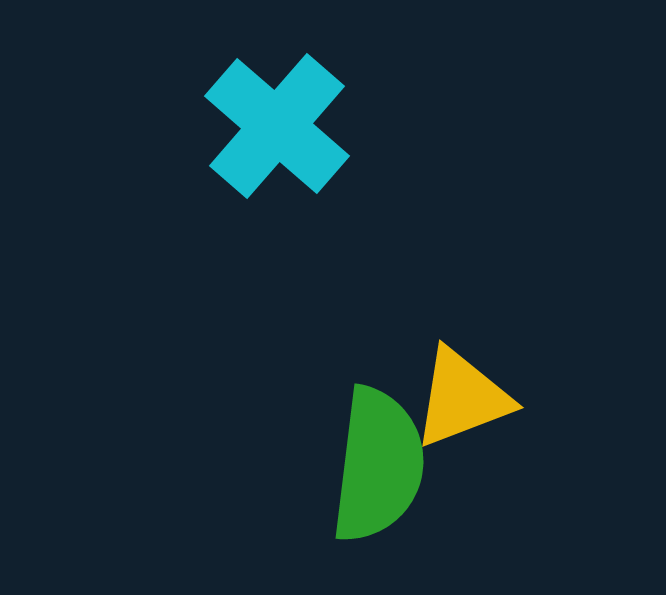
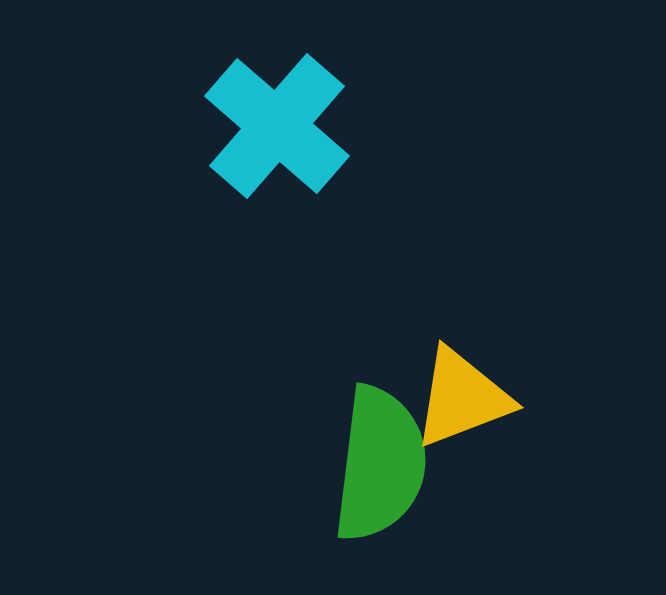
green semicircle: moved 2 px right, 1 px up
